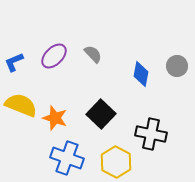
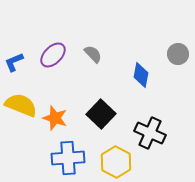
purple ellipse: moved 1 px left, 1 px up
gray circle: moved 1 px right, 12 px up
blue diamond: moved 1 px down
black cross: moved 1 px left, 1 px up; rotated 12 degrees clockwise
blue cross: moved 1 px right; rotated 24 degrees counterclockwise
